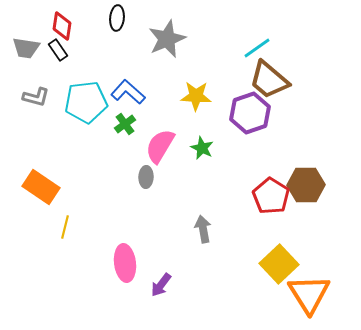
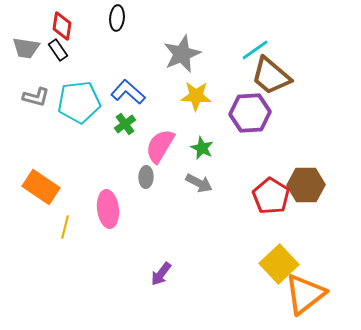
gray star: moved 15 px right, 15 px down
cyan line: moved 2 px left, 2 px down
brown trapezoid: moved 2 px right, 4 px up
cyan pentagon: moved 7 px left
purple hexagon: rotated 15 degrees clockwise
gray arrow: moved 4 px left, 46 px up; rotated 128 degrees clockwise
pink ellipse: moved 17 px left, 54 px up
purple arrow: moved 11 px up
orange triangle: moved 4 px left; rotated 24 degrees clockwise
